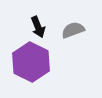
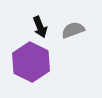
black arrow: moved 2 px right
